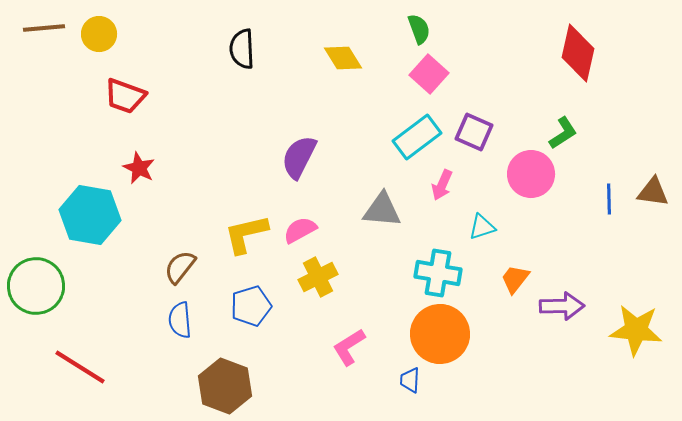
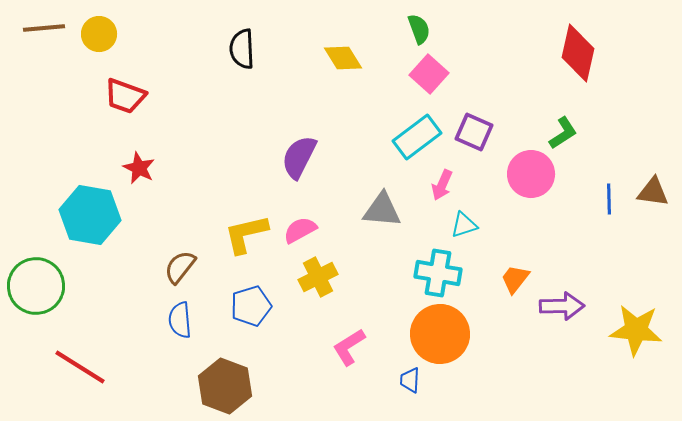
cyan triangle: moved 18 px left, 2 px up
